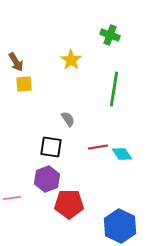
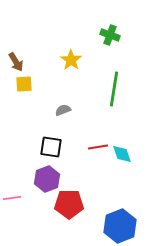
gray semicircle: moved 5 px left, 9 px up; rotated 77 degrees counterclockwise
cyan diamond: rotated 15 degrees clockwise
blue hexagon: rotated 12 degrees clockwise
